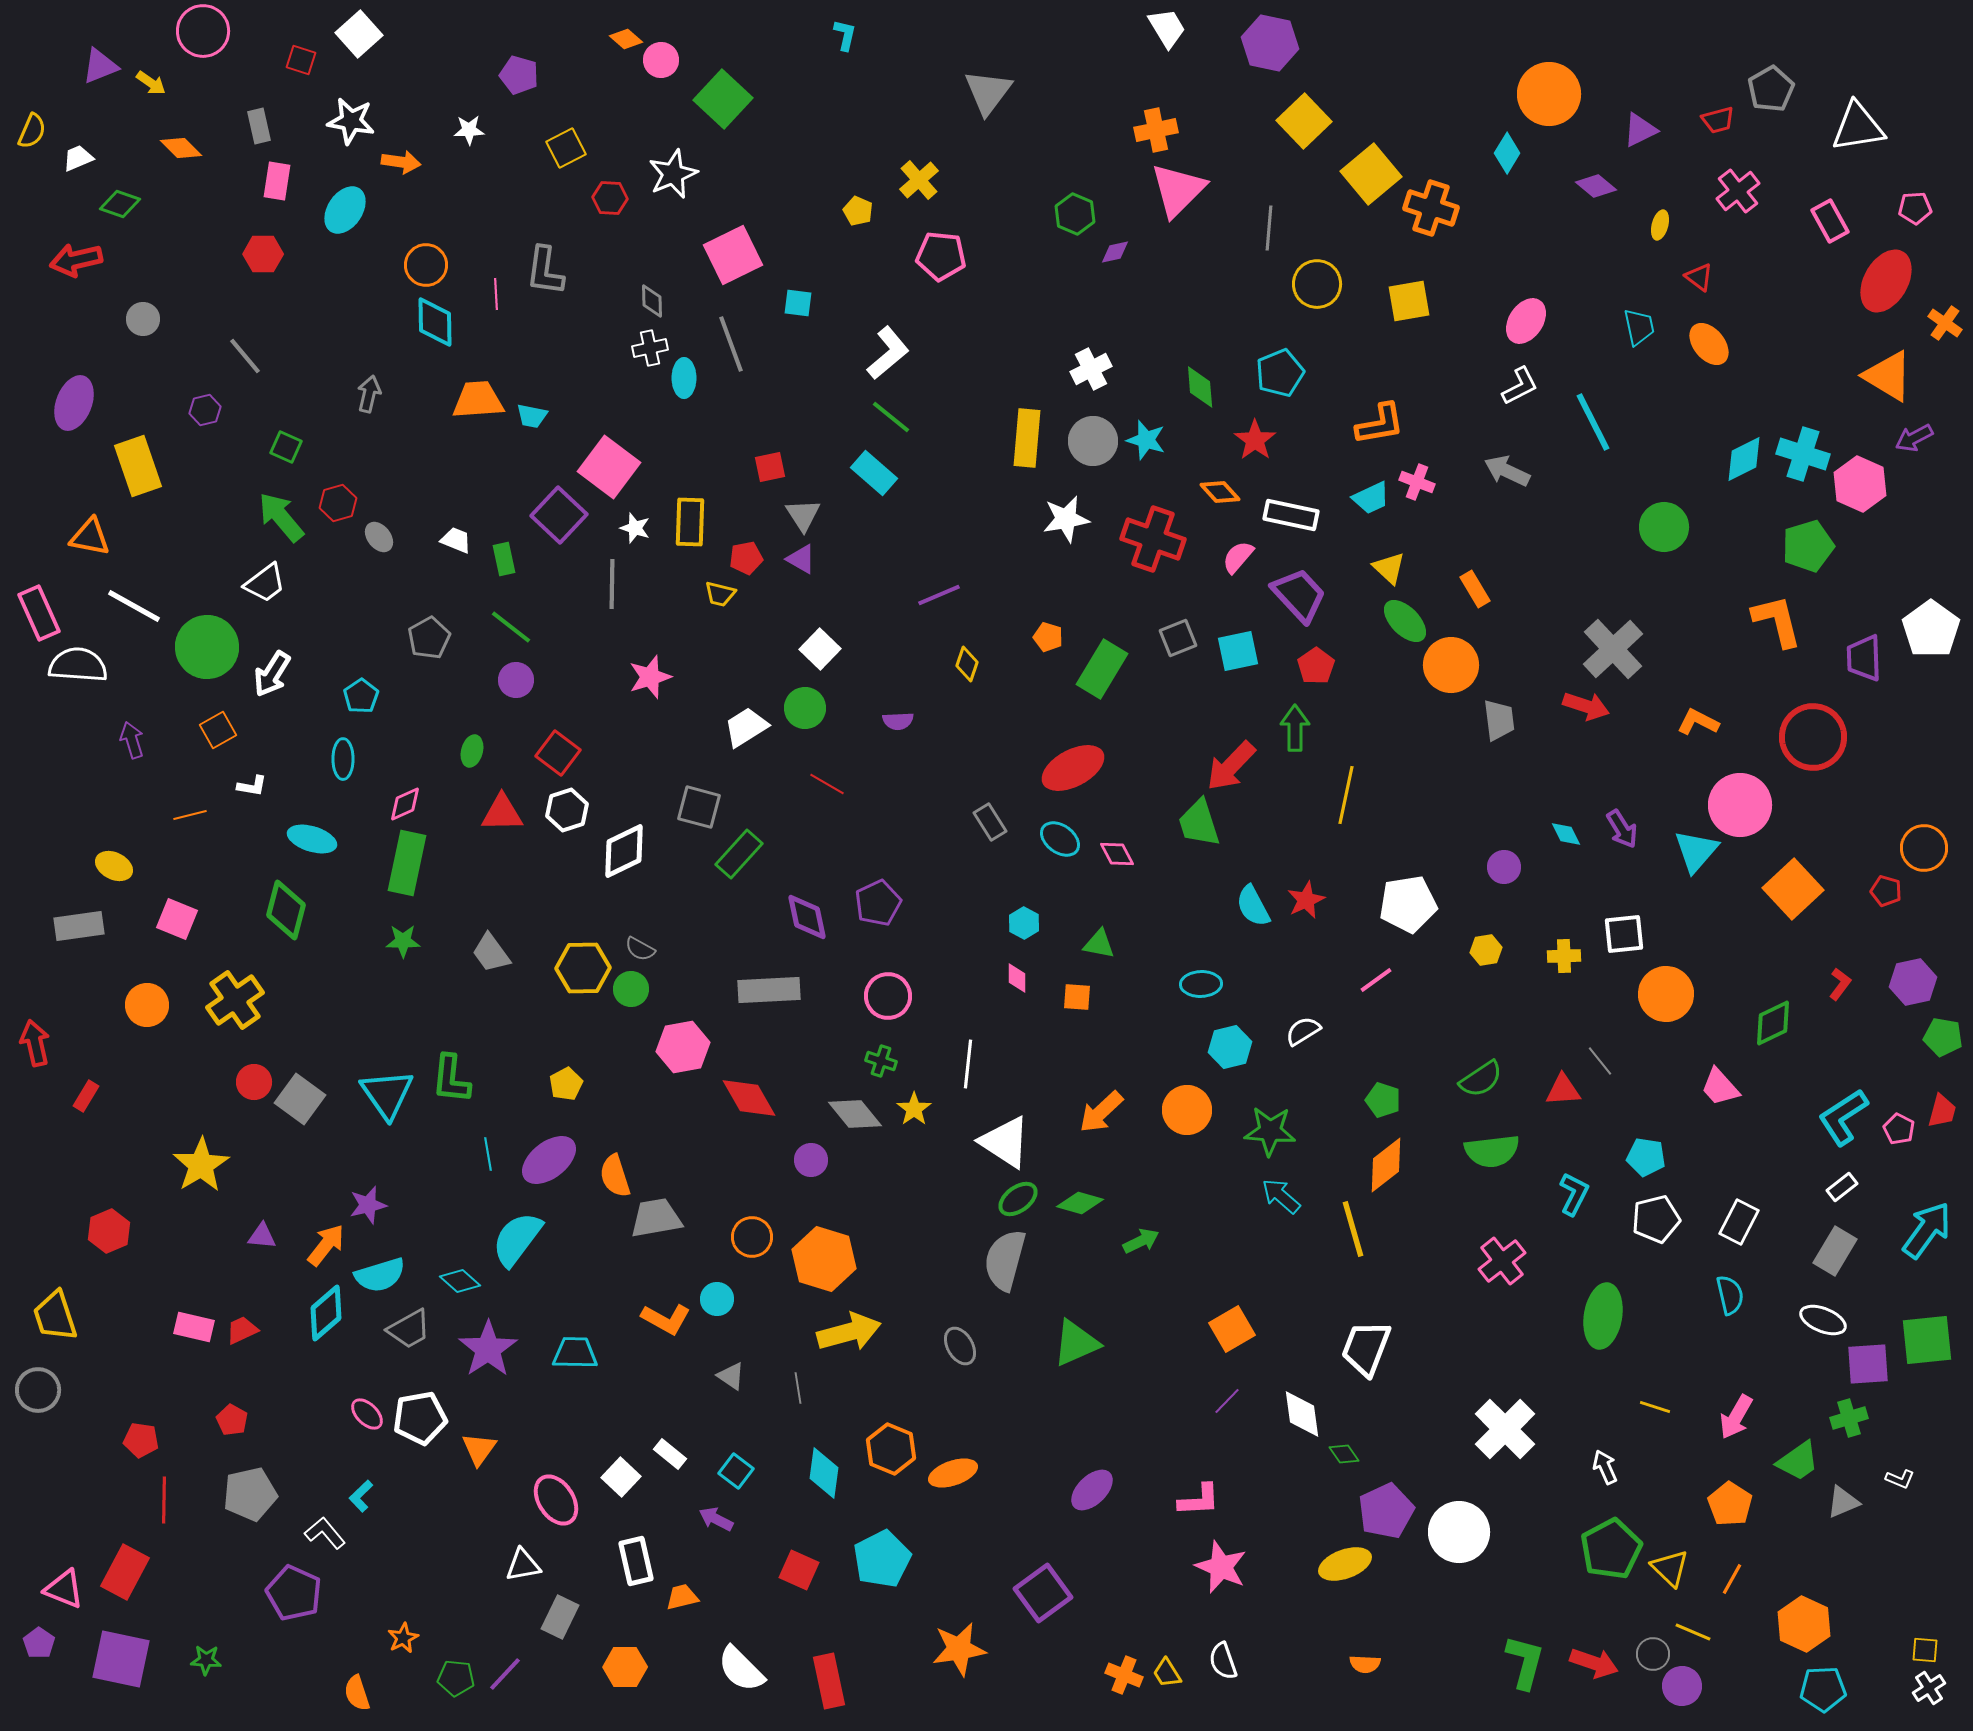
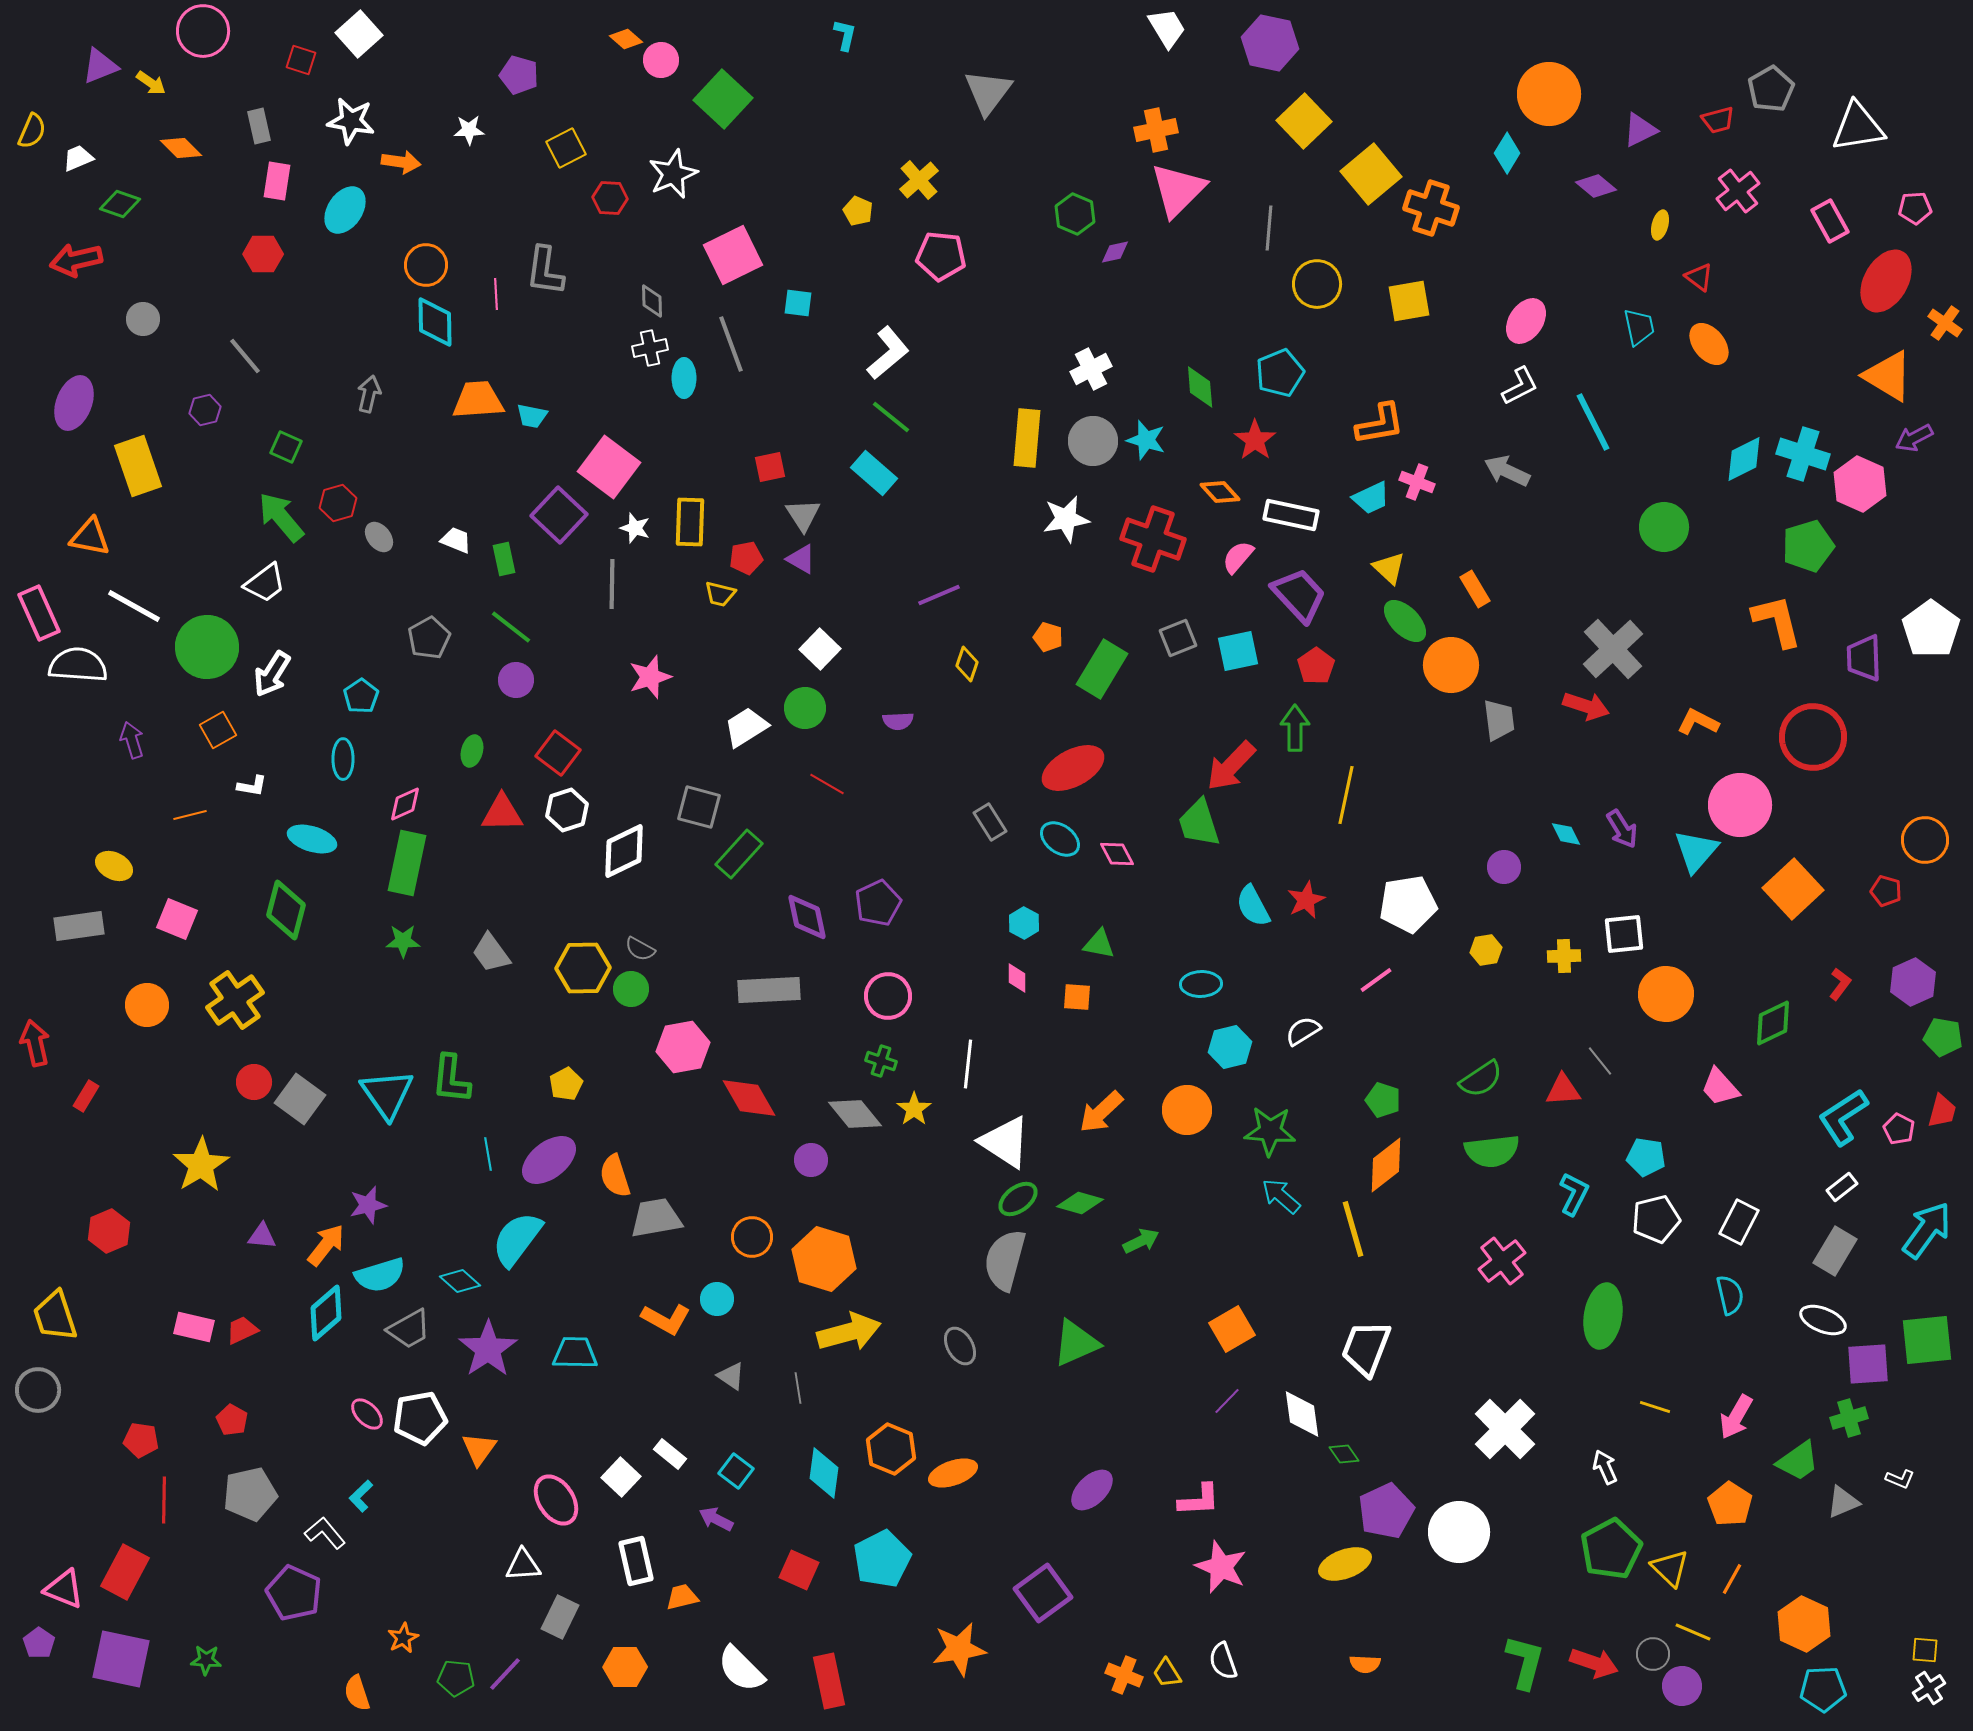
orange circle at (1924, 848): moved 1 px right, 8 px up
purple hexagon at (1913, 982): rotated 12 degrees counterclockwise
white triangle at (523, 1565): rotated 6 degrees clockwise
